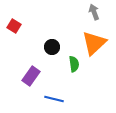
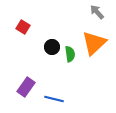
gray arrow: moved 3 px right; rotated 21 degrees counterclockwise
red square: moved 9 px right, 1 px down
green semicircle: moved 4 px left, 10 px up
purple rectangle: moved 5 px left, 11 px down
